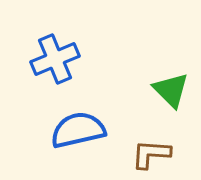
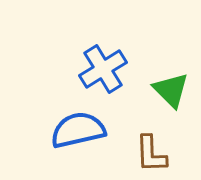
blue cross: moved 48 px right, 10 px down; rotated 9 degrees counterclockwise
brown L-shape: rotated 96 degrees counterclockwise
